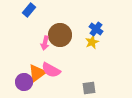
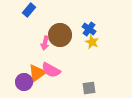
blue cross: moved 7 px left
yellow star: rotated 24 degrees counterclockwise
